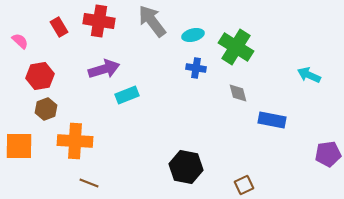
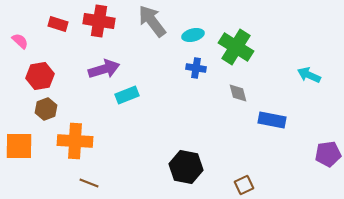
red rectangle: moved 1 px left, 3 px up; rotated 42 degrees counterclockwise
